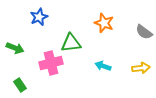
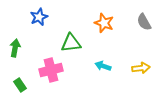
gray semicircle: moved 10 px up; rotated 24 degrees clockwise
green arrow: rotated 102 degrees counterclockwise
pink cross: moved 7 px down
